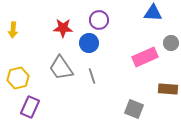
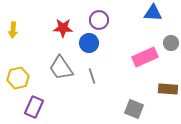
purple rectangle: moved 4 px right
